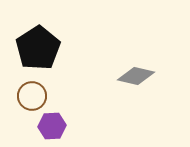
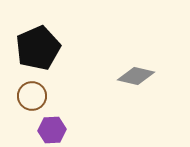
black pentagon: rotated 9 degrees clockwise
purple hexagon: moved 4 px down
